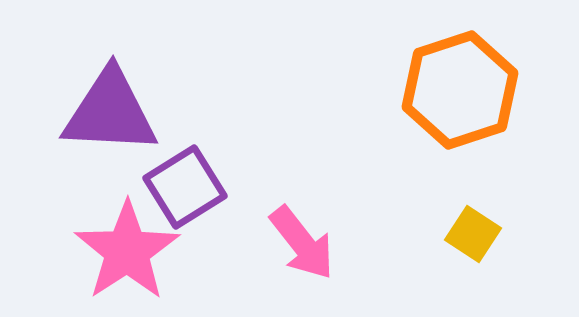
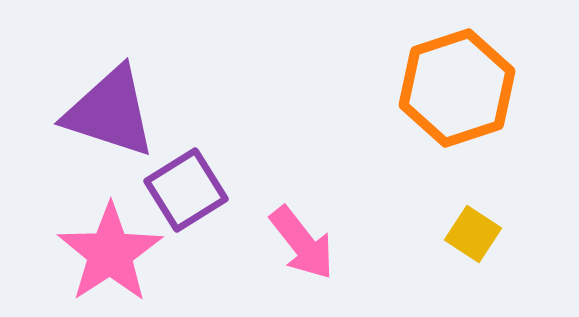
orange hexagon: moved 3 px left, 2 px up
purple triangle: rotated 15 degrees clockwise
purple square: moved 1 px right, 3 px down
pink star: moved 17 px left, 2 px down
